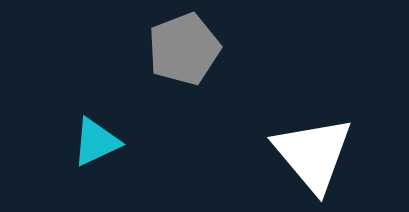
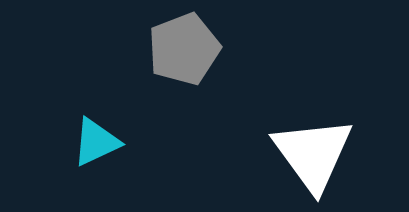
white triangle: rotated 4 degrees clockwise
